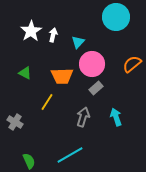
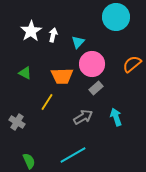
gray arrow: rotated 42 degrees clockwise
gray cross: moved 2 px right
cyan line: moved 3 px right
